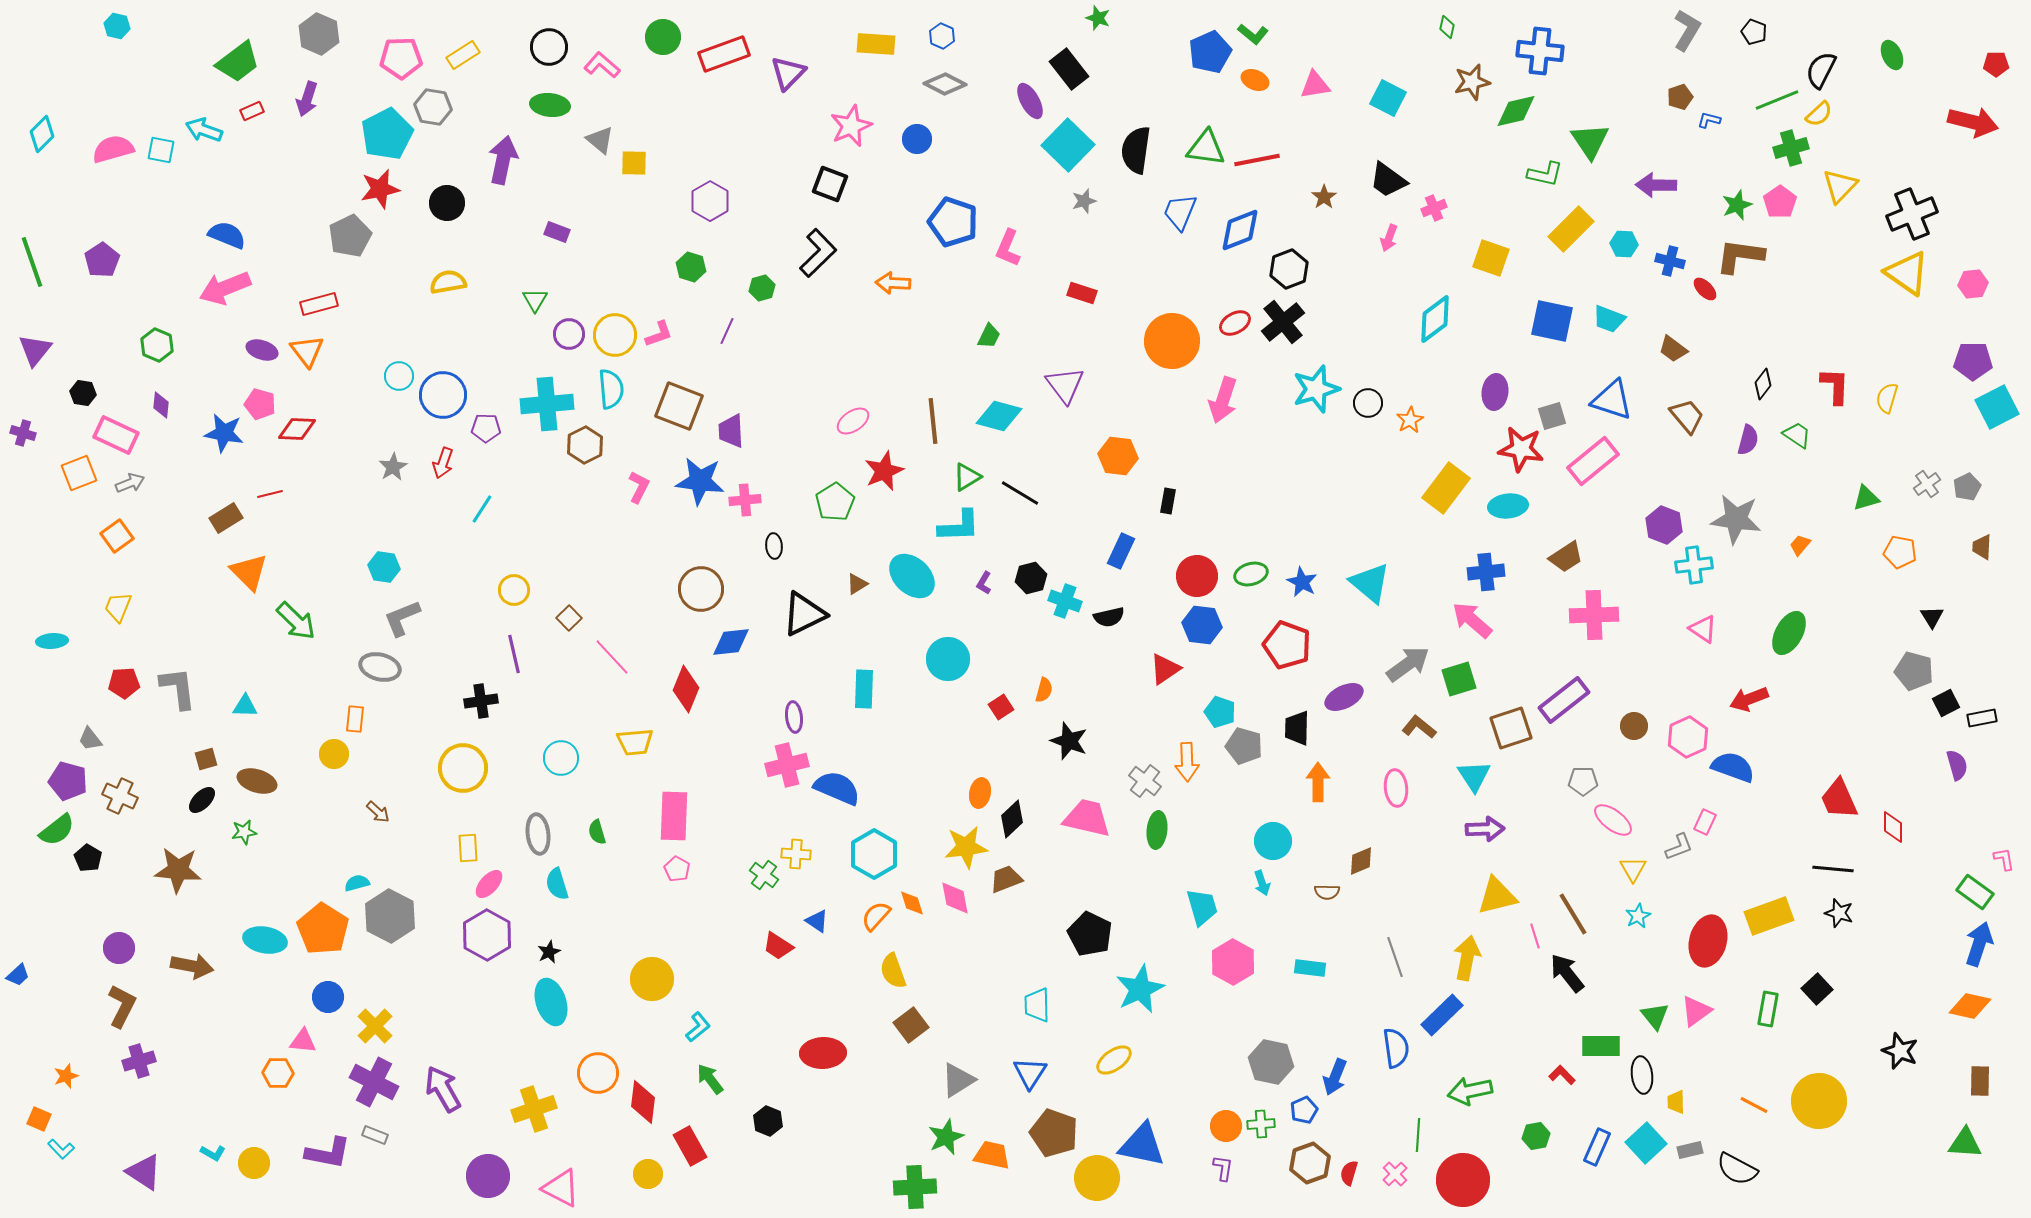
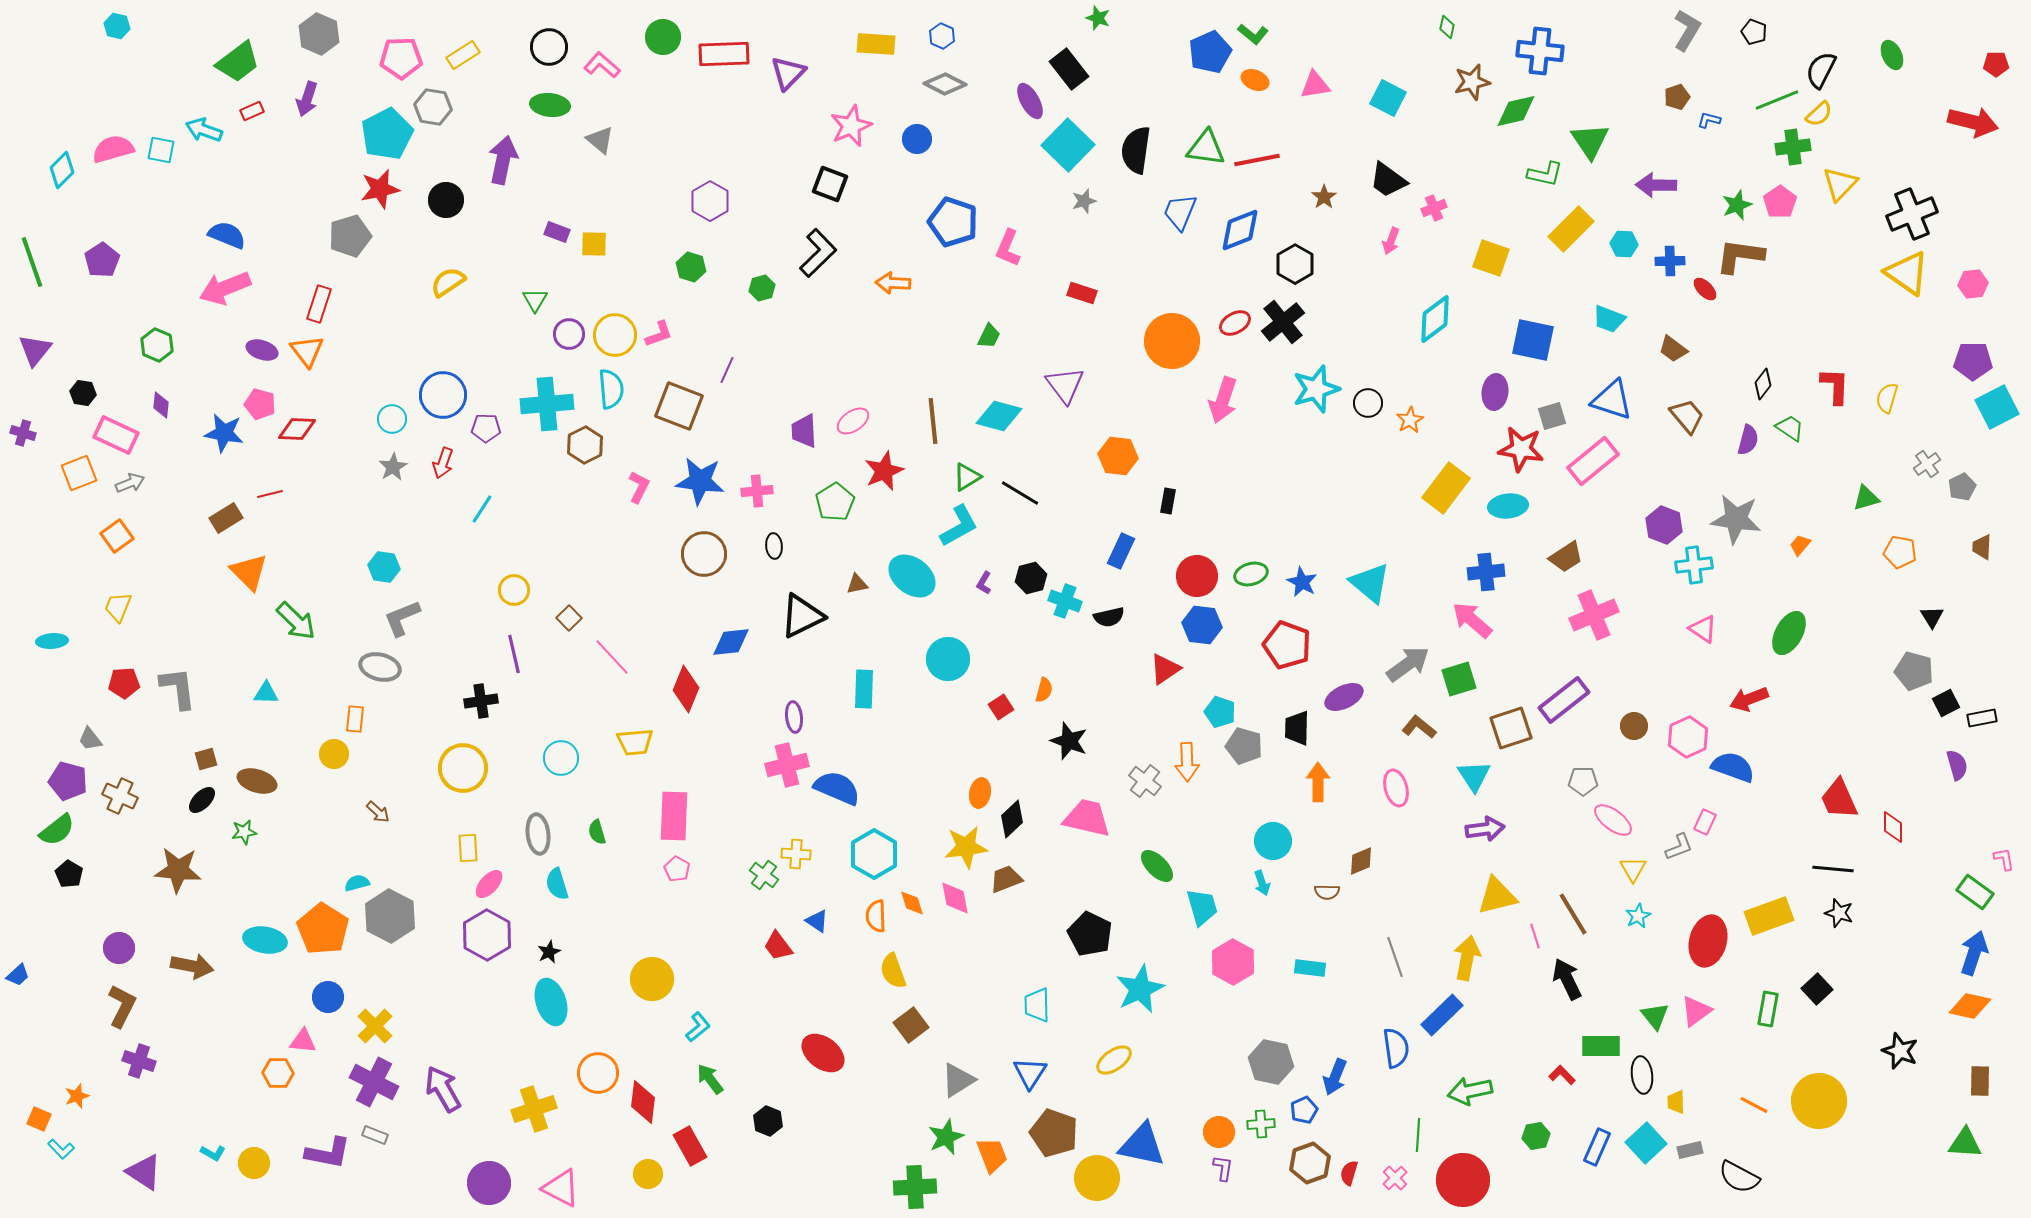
red rectangle at (724, 54): rotated 18 degrees clockwise
brown pentagon at (1680, 97): moved 3 px left
cyan diamond at (42, 134): moved 20 px right, 36 px down
green cross at (1791, 148): moved 2 px right, 1 px up; rotated 8 degrees clockwise
yellow square at (634, 163): moved 40 px left, 81 px down
yellow triangle at (1840, 186): moved 2 px up
black circle at (447, 203): moved 1 px left, 3 px up
gray pentagon at (350, 236): rotated 9 degrees clockwise
pink arrow at (1389, 238): moved 2 px right, 3 px down
blue cross at (1670, 261): rotated 16 degrees counterclockwise
black hexagon at (1289, 269): moved 6 px right, 5 px up; rotated 9 degrees counterclockwise
yellow semicircle at (448, 282): rotated 24 degrees counterclockwise
red rectangle at (319, 304): rotated 57 degrees counterclockwise
blue square at (1552, 321): moved 19 px left, 19 px down
purple line at (727, 331): moved 39 px down
cyan circle at (399, 376): moved 7 px left, 43 px down
purple trapezoid at (731, 431): moved 73 px right
green trapezoid at (1797, 435): moved 7 px left, 7 px up
gray cross at (1927, 484): moved 20 px up
gray pentagon at (1967, 487): moved 5 px left
pink cross at (745, 500): moved 12 px right, 9 px up
cyan L-shape at (959, 526): rotated 27 degrees counterclockwise
cyan ellipse at (912, 576): rotated 6 degrees counterclockwise
brown triangle at (857, 584): rotated 20 degrees clockwise
brown circle at (701, 589): moved 3 px right, 35 px up
black triangle at (804, 614): moved 2 px left, 2 px down
pink cross at (1594, 615): rotated 21 degrees counterclockwise
cyan triangle at (245, 706): moved 21 px right, 13 px up
pink ellipse at (1396, 788): rotated 9 degrees counterclockwise
purple arrow at (1485, 829): rotated 6 degrees counterclockwise
green ellipse at (1157, 830): moved 36 px down; rotated 51 degrees counterclockwise
black pentagon at (88, 858): moved 19 px left, 16 px down
orange semicircle at (876, 916): rotated 44 degrees counterclockwise
blue arrow at (1979, 944): moved 5 px left, 9 px down
red trapezoid at (778, 946): rotated 20 degrees clockwise
black arrow at (1567, 973): moved 6 px down; rotated 12 degrees clockwise
red ellipse at (823, 1053): rotated 39 degrees clockwise
purple cross at (139, 1061): rotated 36 degrees clockwise
orange star at (66, 1076): moved 11 px right, 20 px down
orange circle at (1226, 1126): moved 7 px left, 6 px down
orange trapezoid at (992, 1155): rotated 57 degrees clockwise
black semicircle at (1737, 1169): moved 2 px right, 8 px down
pink cross at (1395, 1174): moved 4 px down
purple circle at (488, 1176): moved 1 px right, 7 px down
